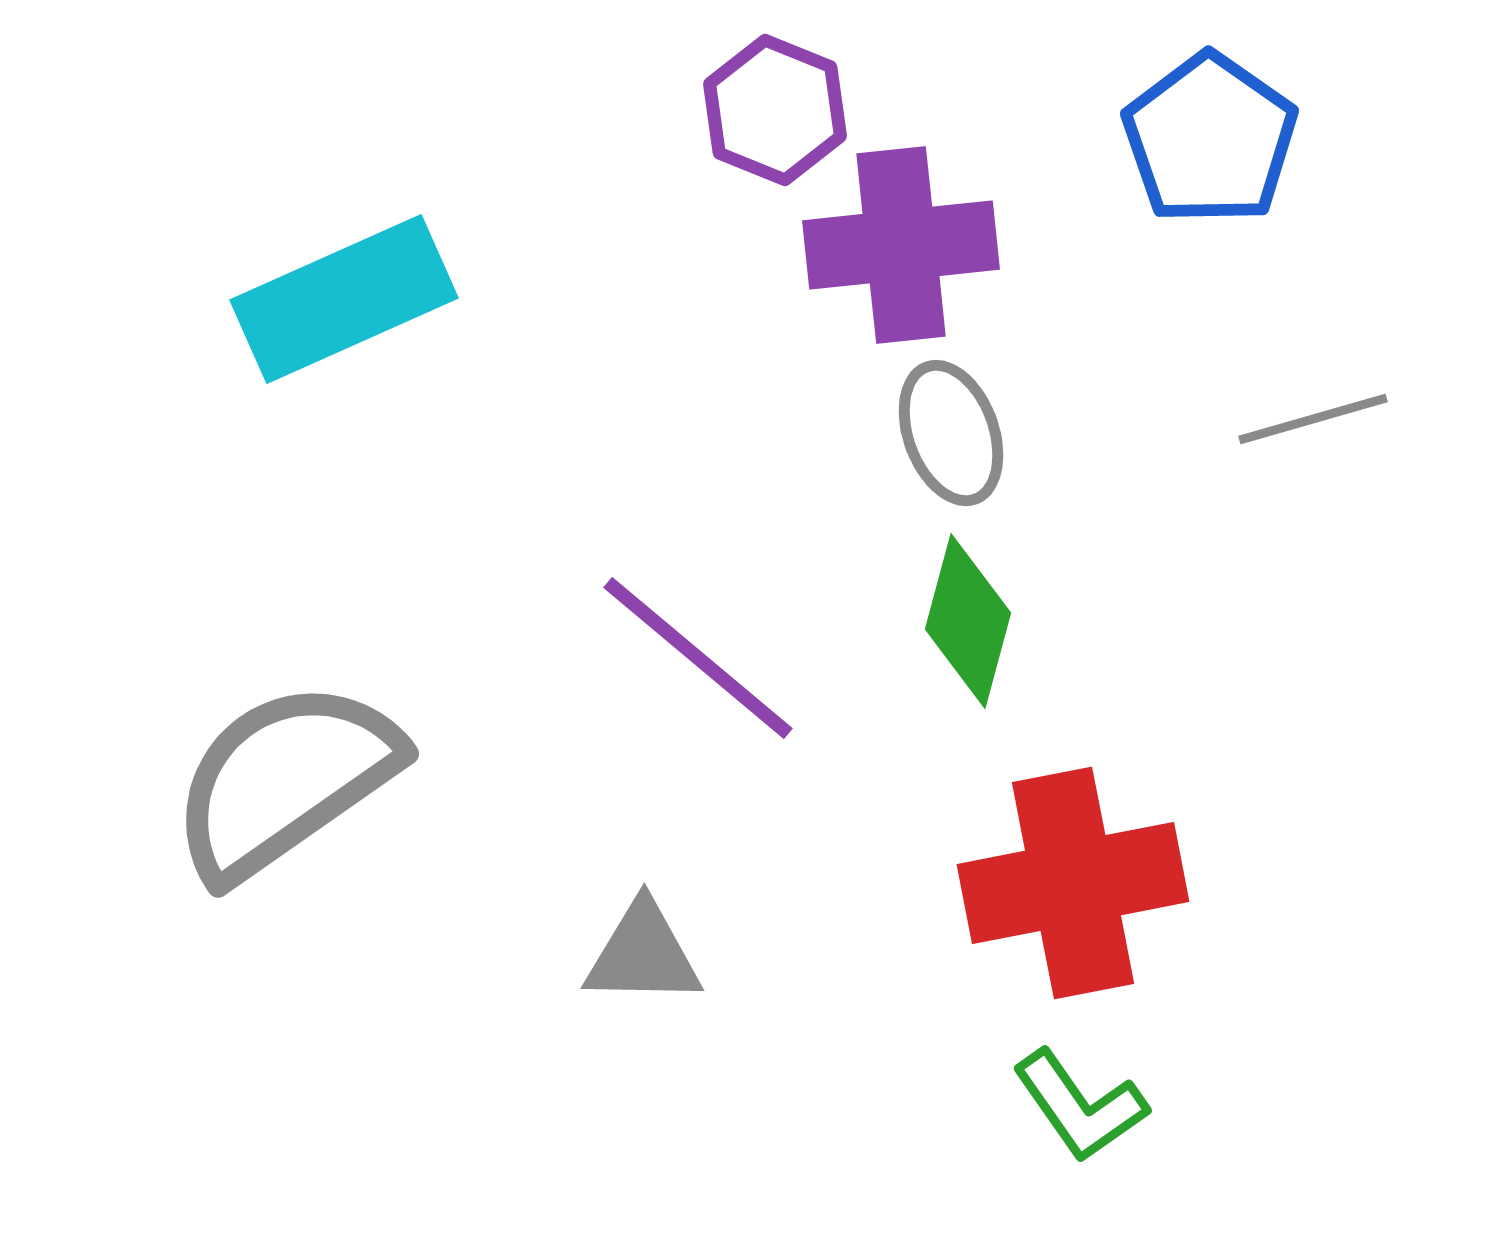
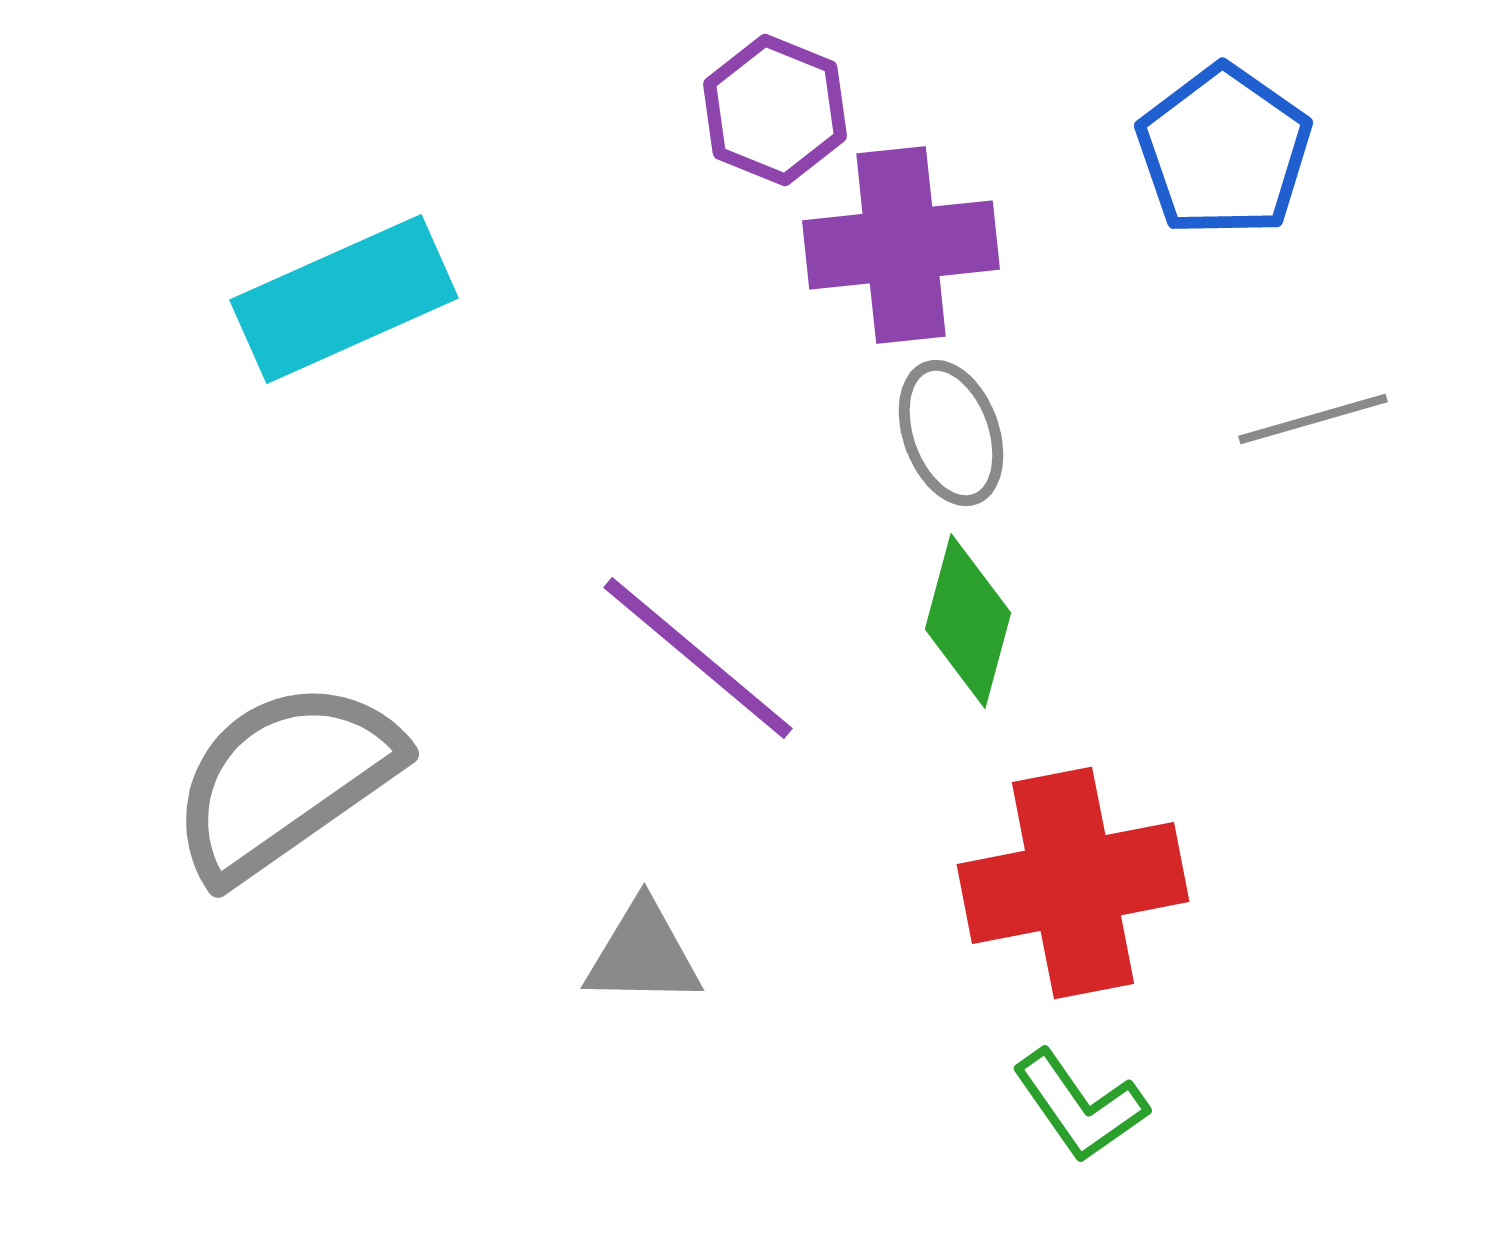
blue pentagon: moved 14 px right, 12 px down
